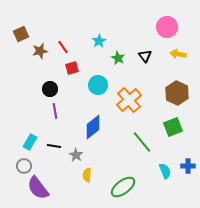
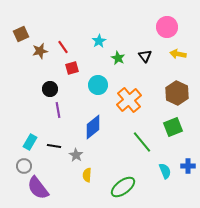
purple line: moved 3 px right, 1 px up
